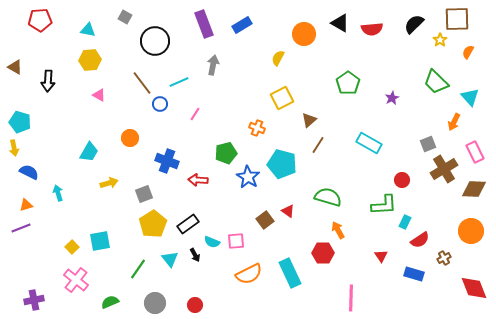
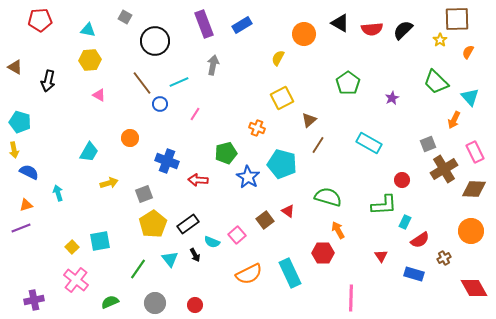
black semicircle at (414, 24): moved 11 px left, 6 px down
black arrow at (48, 81): rotated 10 degrees clockwise
orange arrow at (454, 122): moved 2 px up
yellow arrow at (14, 148): moved 2 px down
pink square at (236, 241): moved 1 px right, 6 px up; rotated 36 degrees counterclockwise
red diamond at (474, 288): rotated 8 degrees counterclockwise
